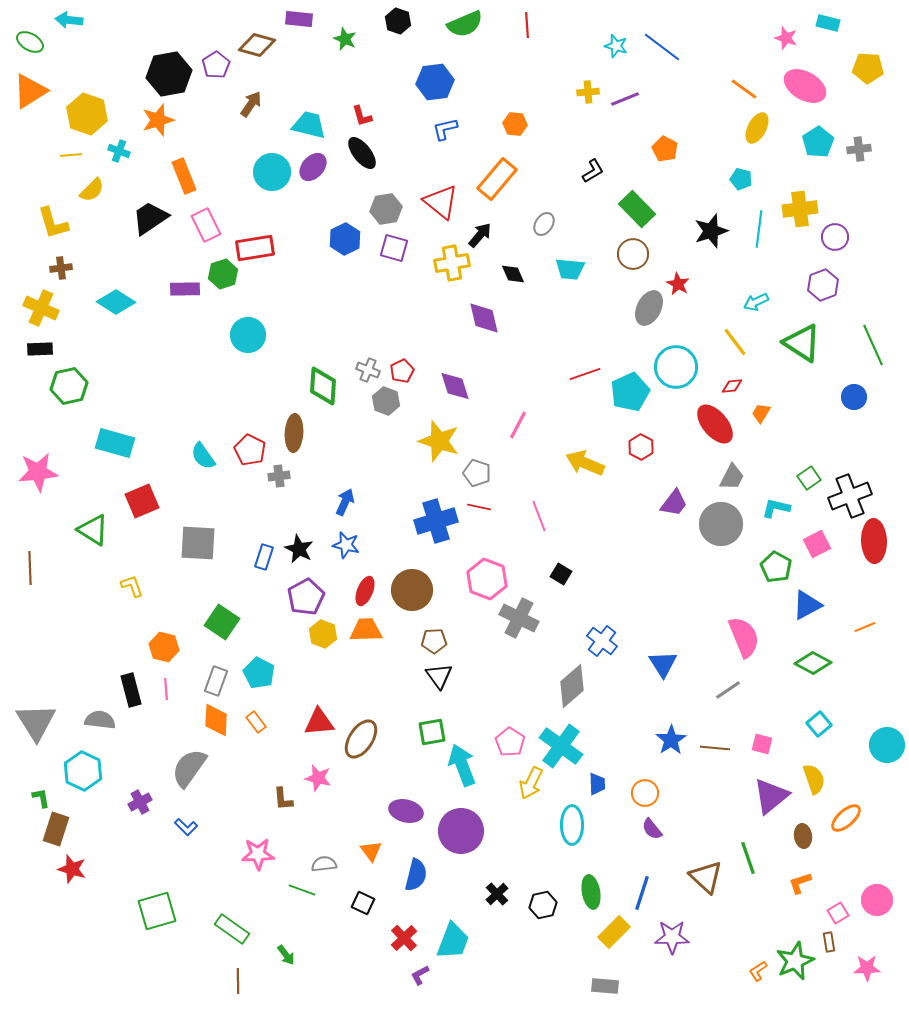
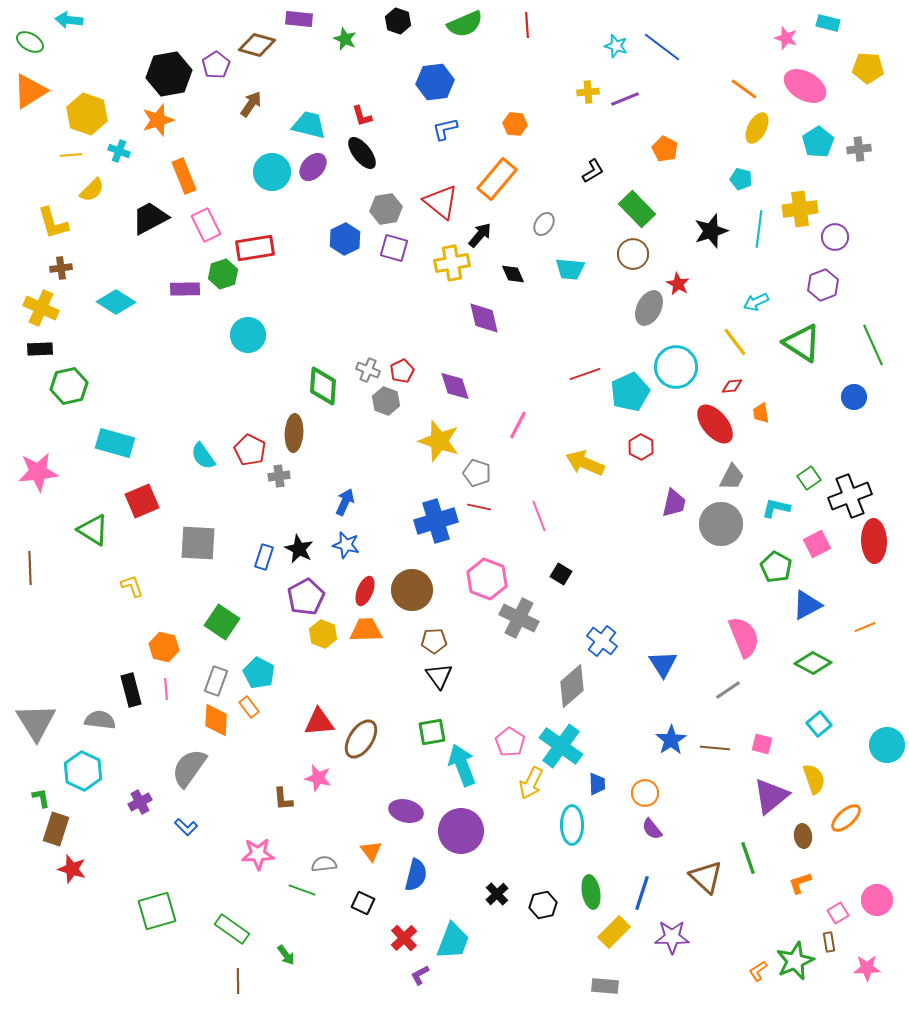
black trapezoid at (150, 218): rotated 6 degrees clockwise
orange trapezoid at (761, 413): rotated 40 degrees counterclockwise
purple trapezoid at (674, 503): rotated 24 degrees counterclockwise
orange rectangle at (256, 722): moved 7 px left, 15 px up
